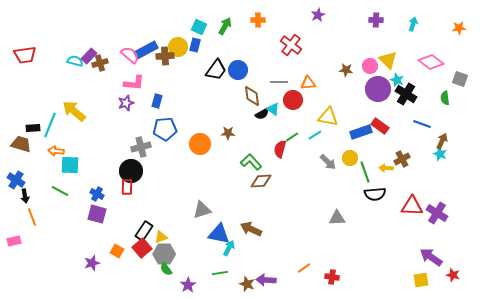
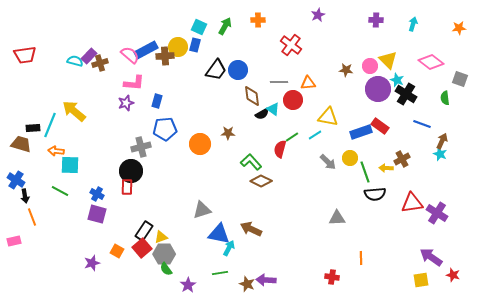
brown diamond at (261, 181): rotated 30 degrees clockwise
red triangle at (412, 206): moved 3 px up; rotated 10 degrees counterclockwise
orange line at (304, 268): moved 57 px right, 10 px up; rotated 56 degrees counterclockwise
